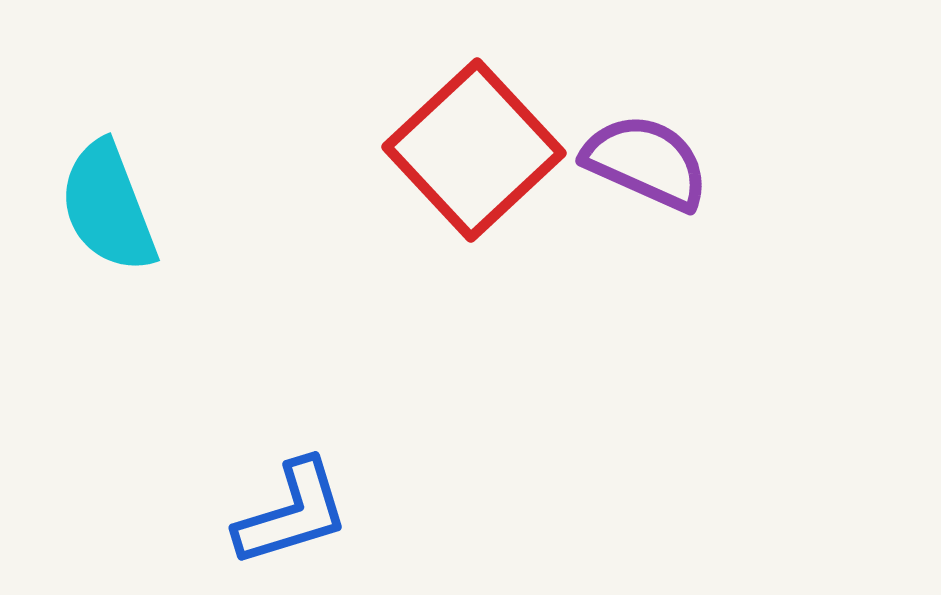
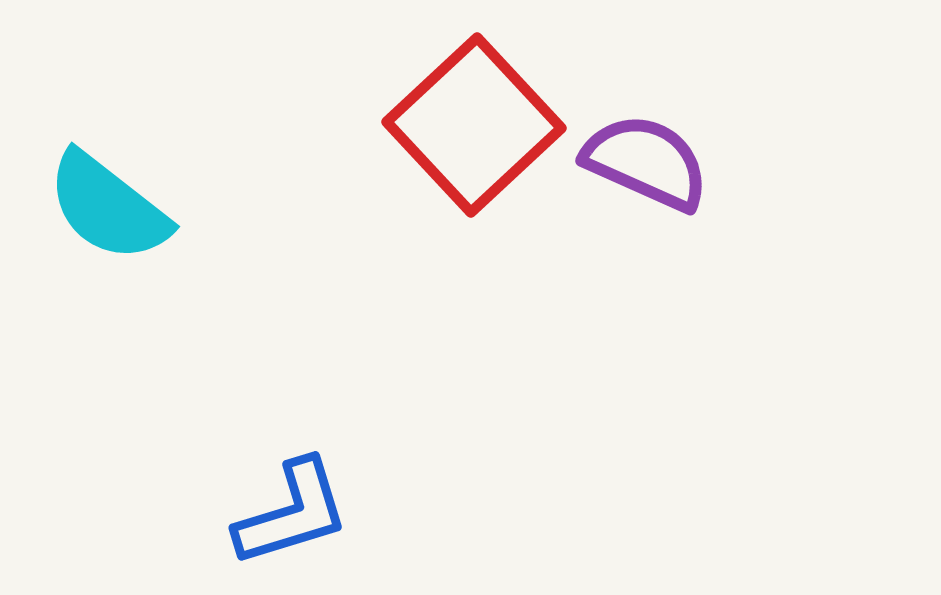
red square: moved 25 px up
cyan semicircle: rotated 31 degrees counterclockwise
